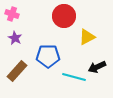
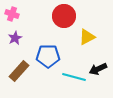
purple star: rotated 16 degrees clockwise
black arrow: moved 1 px right, 2 px down
brown rectangle: moved 2 px right
